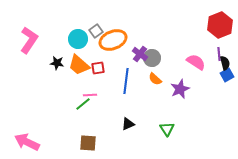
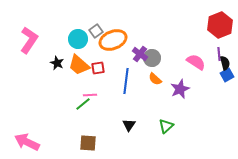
black star: rotated 16 degrees clockwise
black triangle: moved 1 px right, 1 px down; rotated 32 degrees counterclockwise
green triangle: moved 1 px left, 3 px up; rotated 21 degrees clockwise
